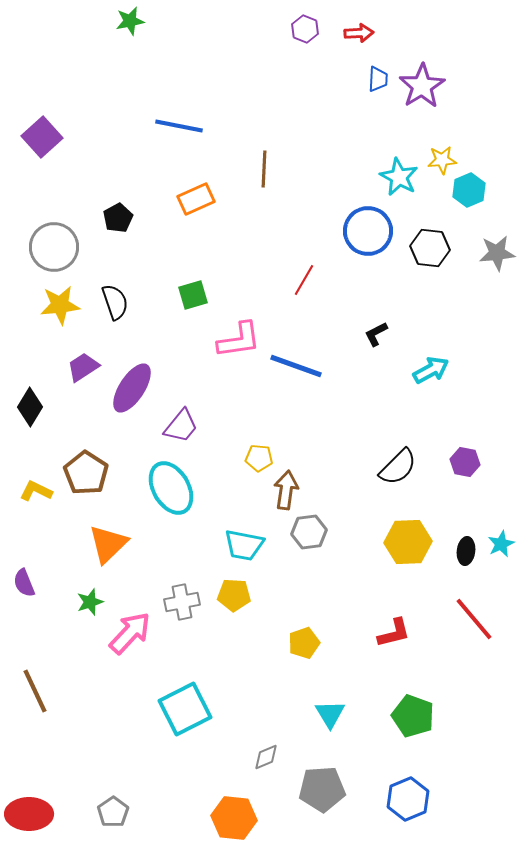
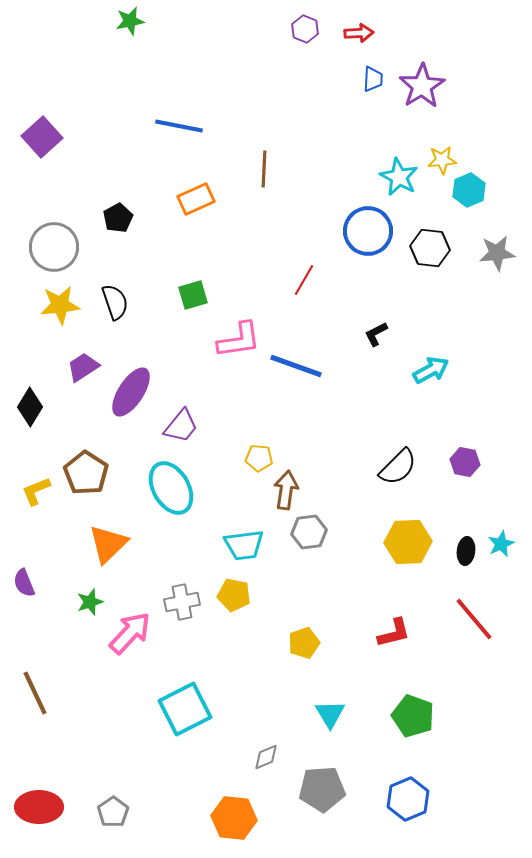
blue trapezoid at (378, 79): moved 5 px left
purple ellipse at (132, 388): moved 1 px left, 4 px down
yellow L-shape at (36, 491): rotated 48 degrees counterclockwise
cyan trapezoid at (244, 545): rotated 18 degrees counterclockwise
yellow pentagon at (234, 595): rotated 8 degrees clockwise
brown line at (35, 691): moved 2 px down
red ellipse at (29, 814): moved 10 px right, 7 px up
